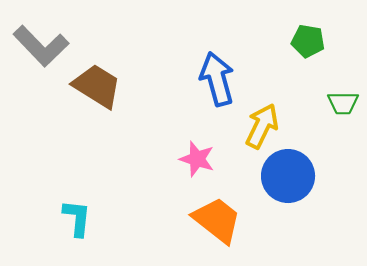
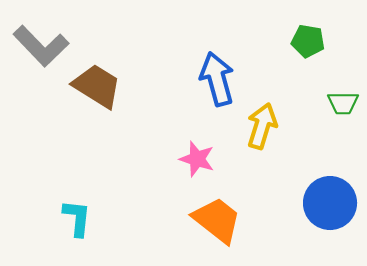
yellow arrow: rotated 9 degrees counterclockwise
blue circle: moved 42 px right, 27 px down
